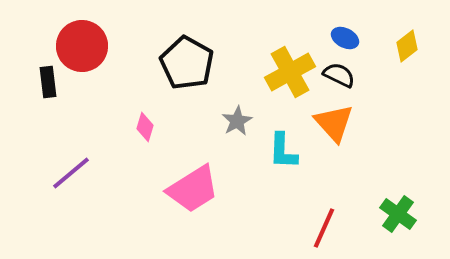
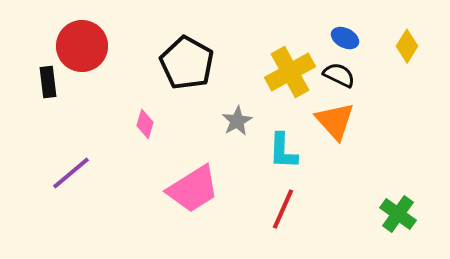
yellow diamond: rotated 20 degrees counterclockwise
orange triangle: moved 1 px right, 2 px up
pink diamond: moved 3 px up
red line: moved 41 px left, 19 px up
